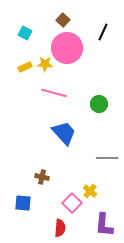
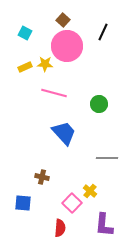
pink circle: moved 2 px up
